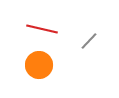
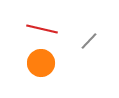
orange circle: moved 2 px right, 2 px up
